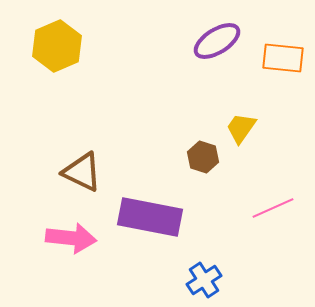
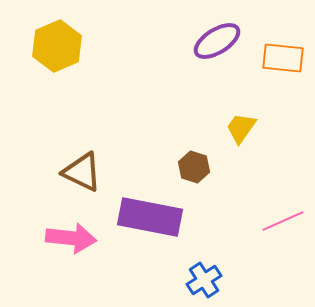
brown hexagon: moved 9 px left, 10 px down
pink line: moved 10 px right, 13 px down
